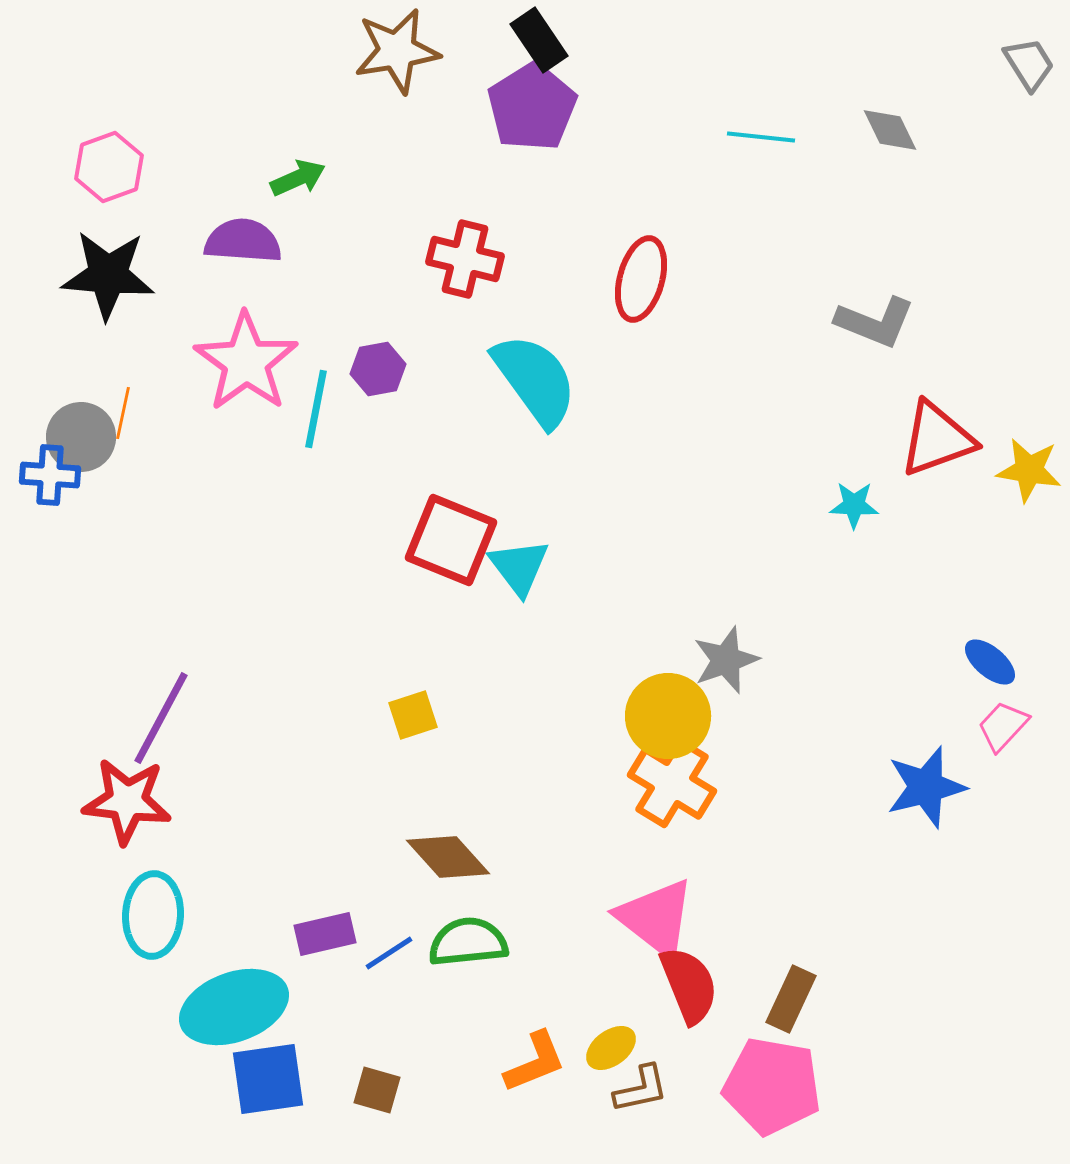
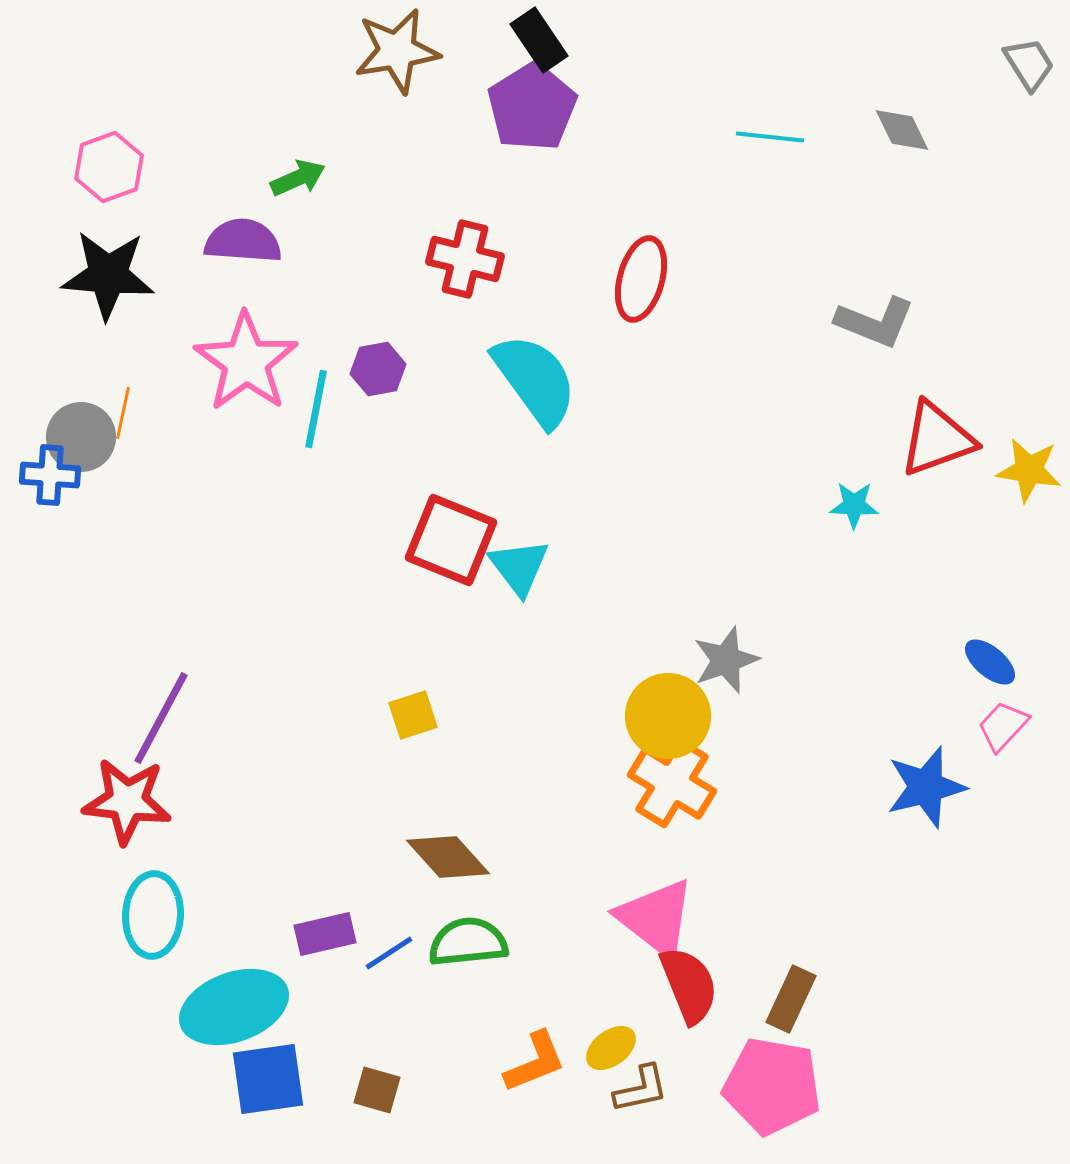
gray diamond at (890, 130): moved 12 px right
cyan line at (761, 137): moved 9 px right
